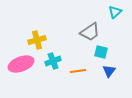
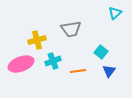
cyan triangle: moved 1 px down
gray trapezoid: moved 19 px left, 3 px up; rotated 25 degrees clockwise
cyan square: rotated 24 degrees clockwise
